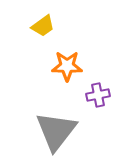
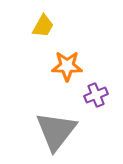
yellow trapezoid: rotated 25 degrees counterclockwise
purple cross: moved 2 px left; rotated 10 degrees counterclockwise
